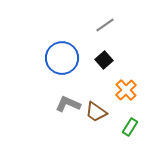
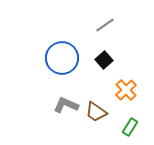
gray L-shape: moved 2 px left, 1 px down
